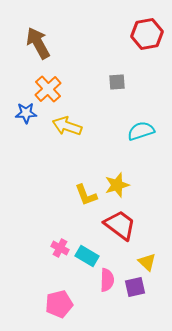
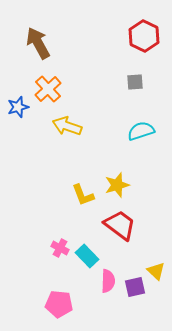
red hexagon: moved 3 px left, 2 px down; rotated 24 degrees counterclockwise
gray square: moved 18 px right
blue star: moved 8 px left, 6 px up; rotated 15 degrees counterclockwise
yellow L-shape: moved 3 px left
cyan rectangle: rotated 15 degrees clockwise
yellow triangle: moved 9 px right, 9 px down
pink semicircle: moved 1 px right, 1 px down
pink pentagon: rotated 20 degrees clockwise
